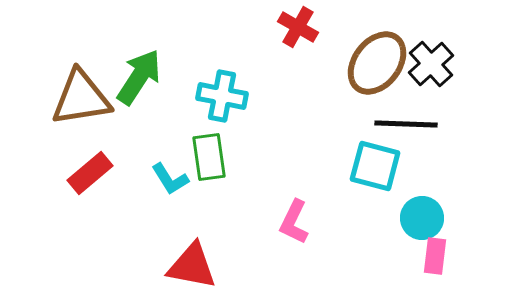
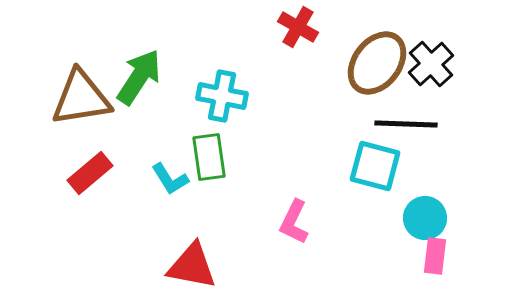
cyan circle: moved 3 px right
